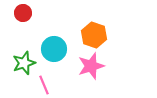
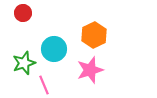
orange hexagon: rotated 15 degrees clockwise
pink star: moved 1 px left, 4 px down
